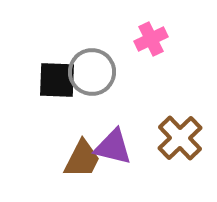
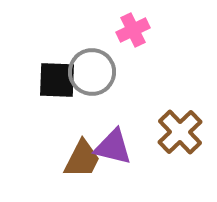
pink cross: moved 18 px left, 9 px up
brown cross: moved 6 px up
